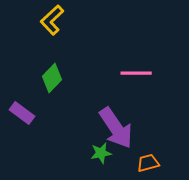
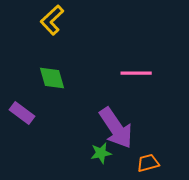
green diamond: rotated 60 degrees counterclockwise
